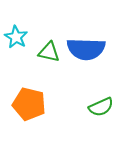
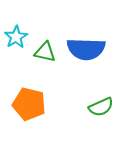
cyan star: rotated 10 degrees clockwise
green triangle: moved 4 px left
